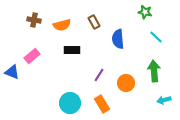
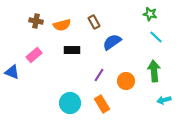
green star: moved 5 px right, 2 px down
brown cross: moved 2 px right, 1 px down
blue semicircle: moved 6 px left, 3 px down; rotated 60 degrees clockwise
pink rectangle: moved 2 px right, 1 px up
orange circle: moved 2 px up
